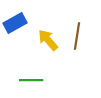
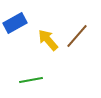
brown line: rotated 32 degrees clockwise
green line: rotated 10 degrees counterclockwise
